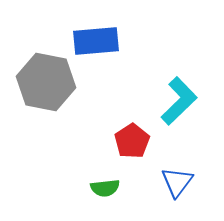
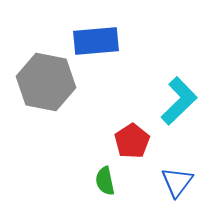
green semicircle: moved 7 px up; rotated 84 degrees clockwise
